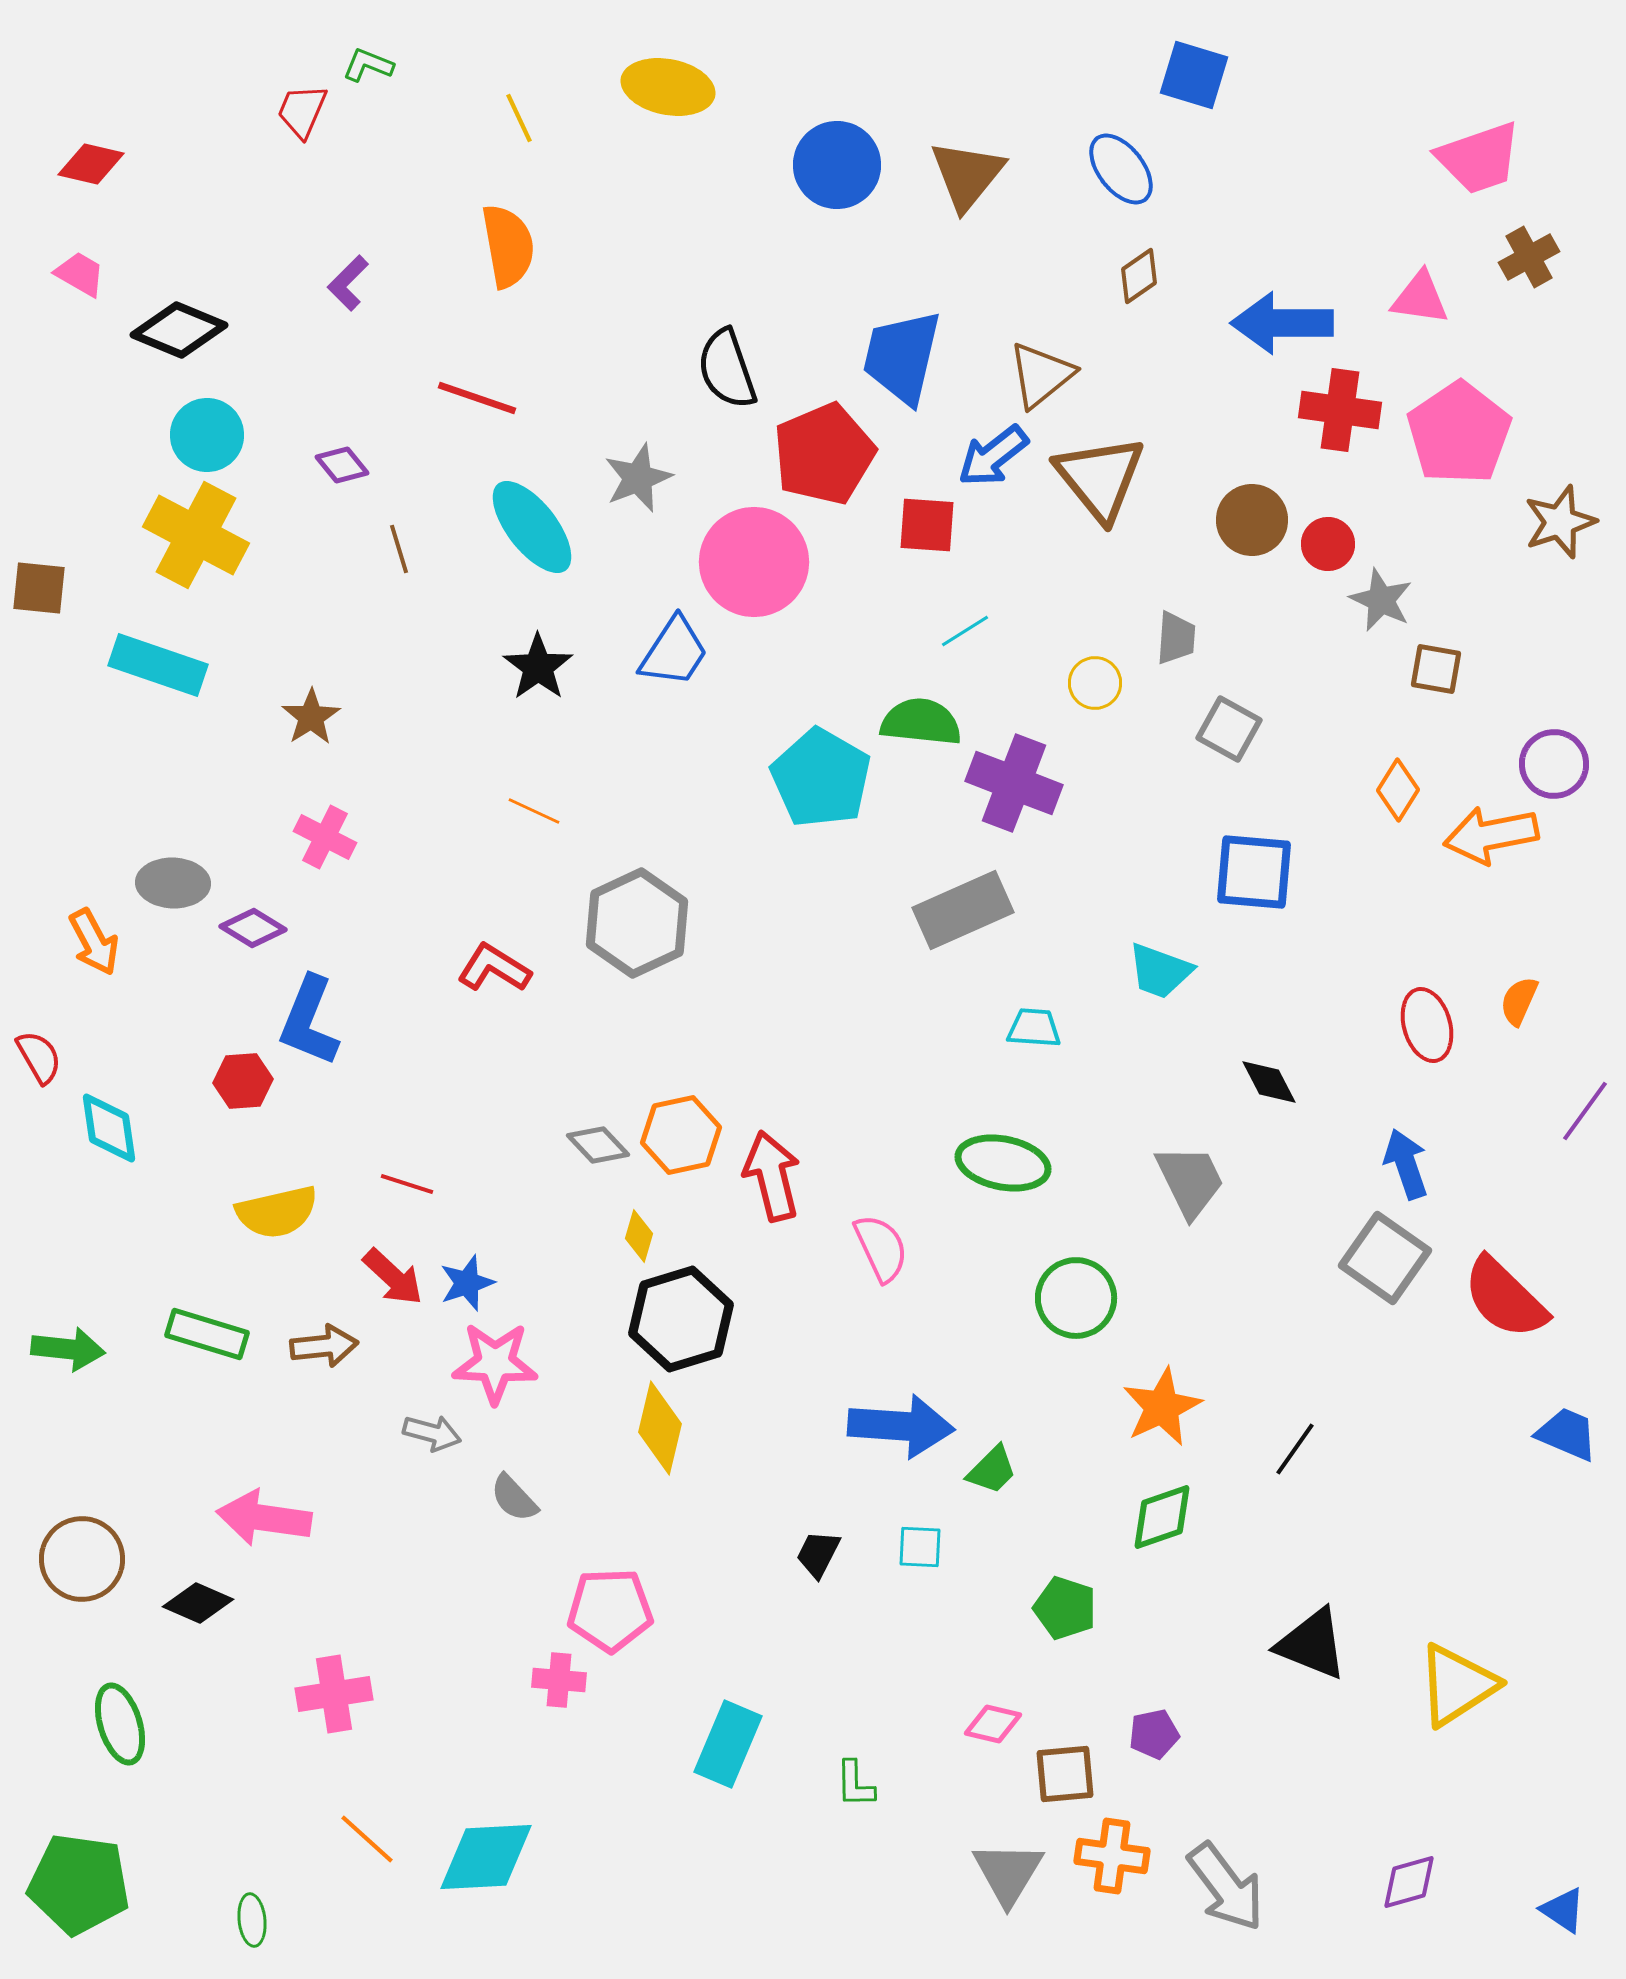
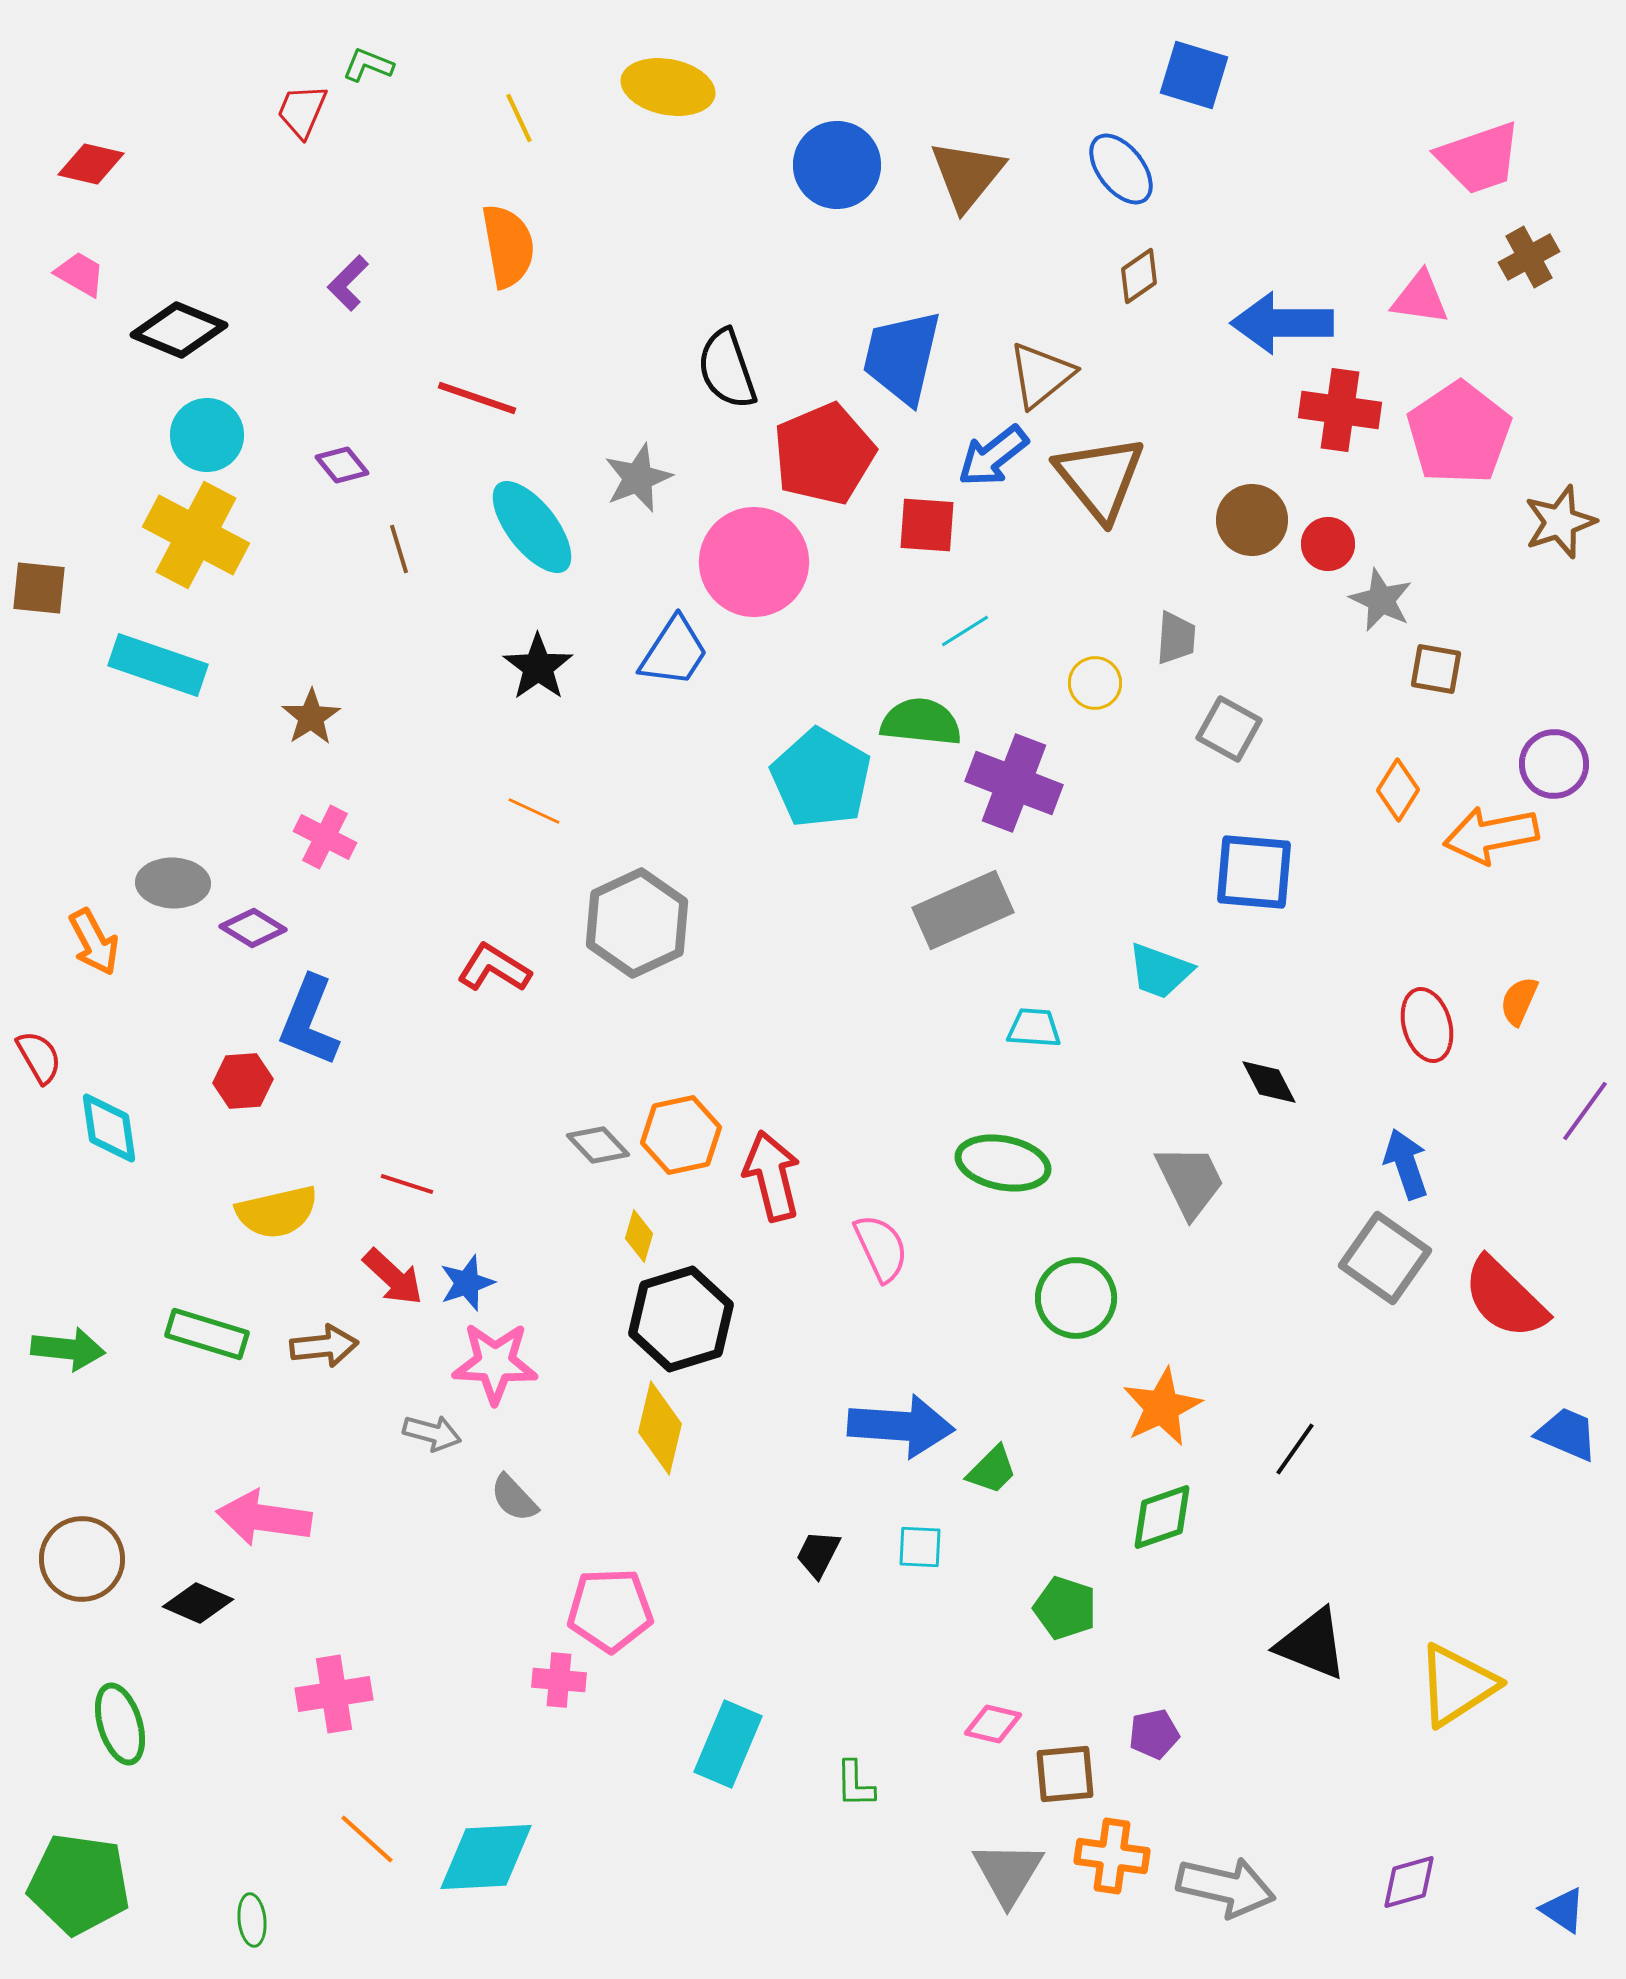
gray arrow at (1226, 1887): rotated 40 degrees counterclockwise
